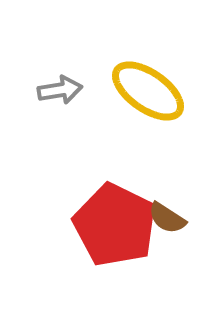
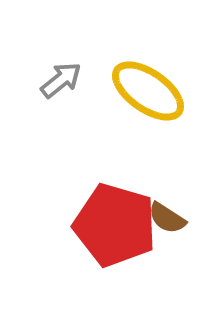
gray arrow: moved 1 px right, 10 px up; rotated 30 degrees counterclockwise
red pentagon: rotated 10 degrees counterclockwise
